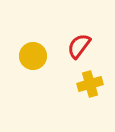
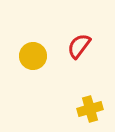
yellow cross: moved 25 px down
